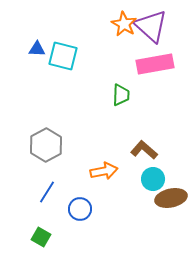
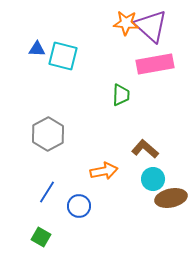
orange star: moved 2 px right, 1 px up; rotated 25 degrees counterclockwise
gray hexagon: moved 2 px right, 11 px up
brown L-shape: moved 1 px right, 1 px up
blue circle: moved 1 px left, 3 px up
